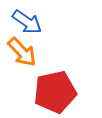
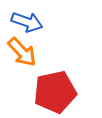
blue arrow: rotated 16 degrees counterclockwise
